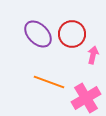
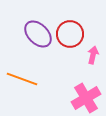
red circle: moved 2 px left
orange line: moved 27 px left, 3 px up
